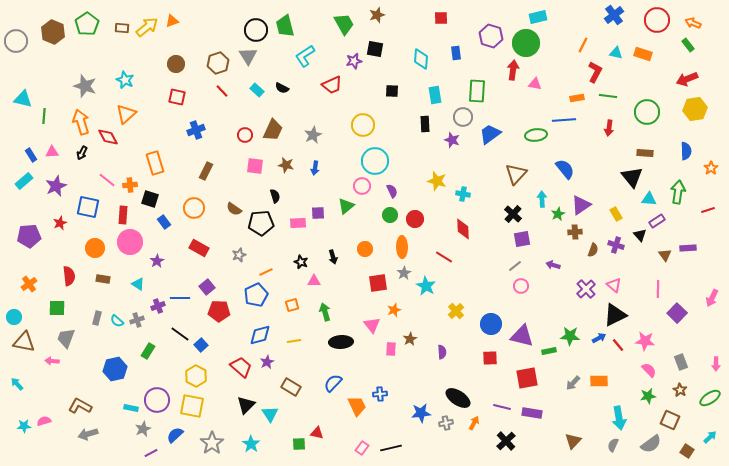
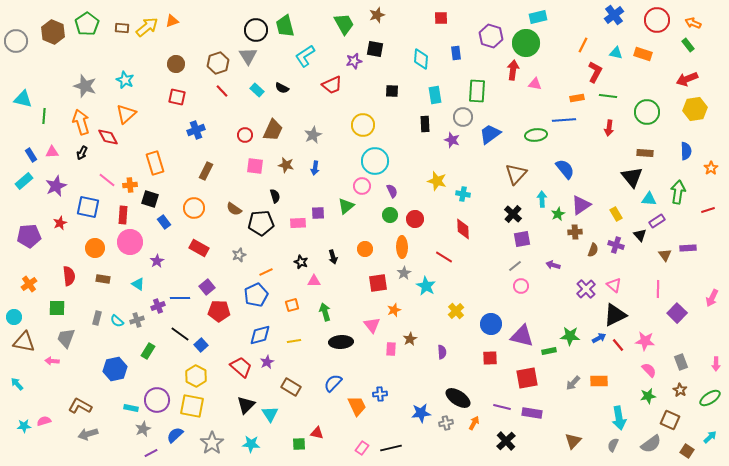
cyan star at (251, 444): rotated 30 degrees counterclockwise
